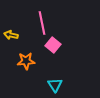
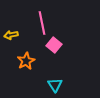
yellow arrow: rotated 24 degrees counterclockwise
pink square: moved 1 px right
orange star: rotated 24 degrees counterclockwise
